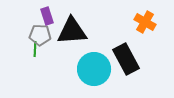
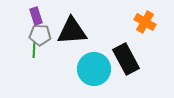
purple rectangle: moved 11 px left
green line: moved 1 px left, 1 px down
